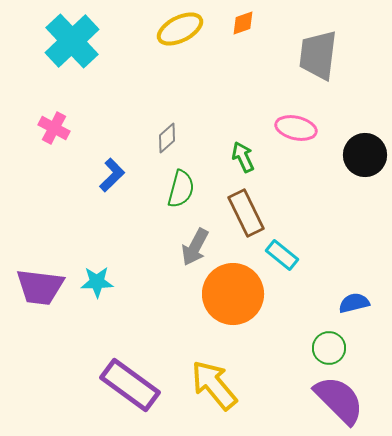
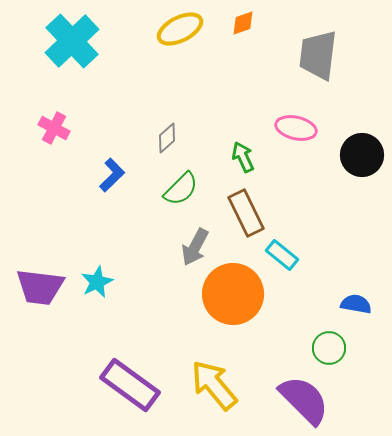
black circle: moved 3 px left
green semicircle: rotated 30 degrees clockwise
cyan star: rotated 24 degrees counterclockwise
blue semicircle: moved 2 px right, 1 px down; rotated 24 degrees clockwise
purple semicircle: moved 35 px left
